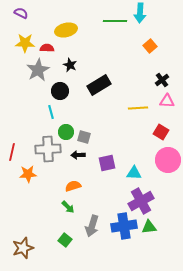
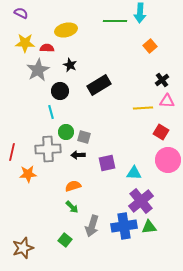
yellow line: moved 5 px right
purple cross: rotated 10 degrees counterclockwise
green arrow: moved 4 px right
